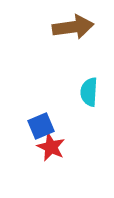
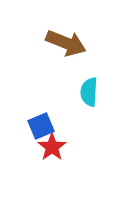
brown arrow: moved 7 px left, 16 px down; rotated 30 degrees clockwise
red star: moved 1 px right; rotated 12 degrees clockwise
